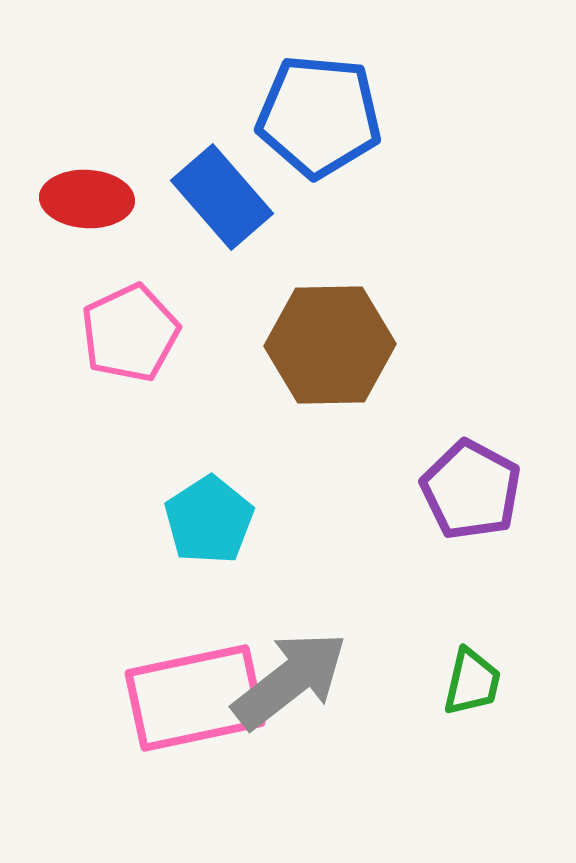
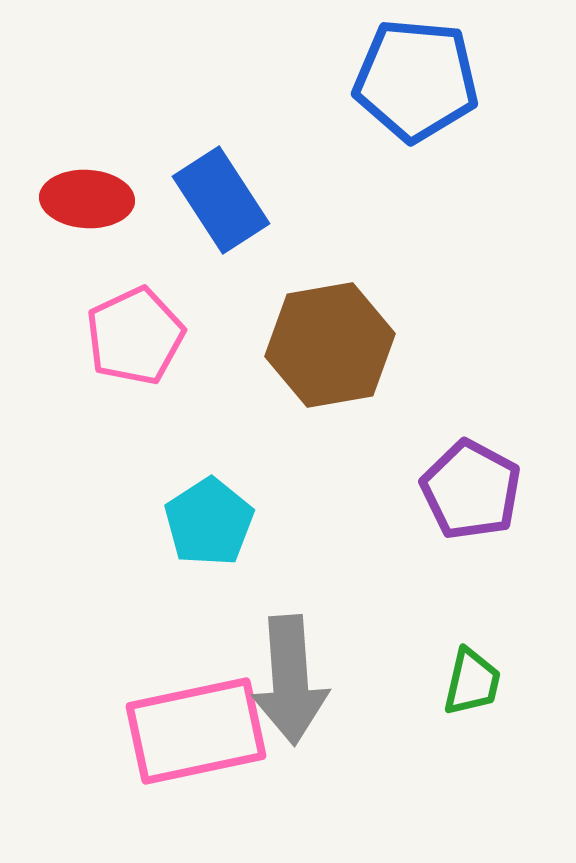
blue pentagon: moved 97 px right, 36 px up
blue rectangle: moved 1 px left, 3 px down; rotated 8 degrees clockwise
pink pentagon: moved 5 px right, 3 px down
brown hexagon: rotated 9 degrees counterclockwise
cyan pentagon: moved 2 px down
gray arrow: rotated 124 degrees clockwise
pink rectangle: moved 1 px right, 33 px down
